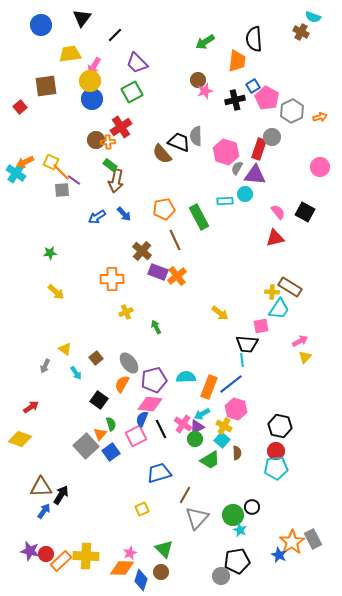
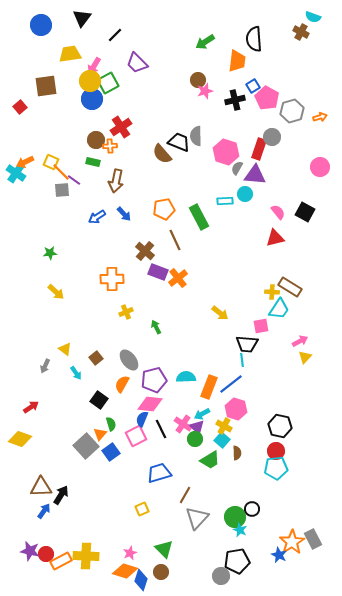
green square at (132, 92): moved 24 px left, 9 px up
gray hexagon at (292, 111): rotated 10 degrees clockwise
orange cross at (108, 142): moved 2 px right, 4 px down
green rectangle at (110, 165): moved 17 px left, 3 px up; rotated 24 degrees counterclockwise
brown cross at (142, 251): moved 3 px right
orange cross at (177, 276): moved 1 px right, 2 px down
gray ellipse at (129, 363): moved 3 px up
purple triangle at (197, 427): rotated 49 degrees counterclockwise
black circle at (252, 507): moved 2 px down
green circle at (233, 515): moved 2 px right, 2 px down
orange rectangle at (61, 561): rotated 15 degrees clockwise
orange diamond at (122, 568): moved 3 px right, 3 px down; rotated 15 degrees clockwise
